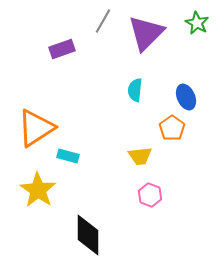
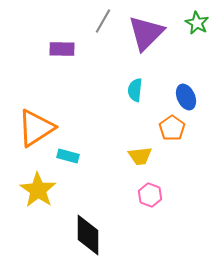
purple rectangle: rotated 20 degrees clockwise
